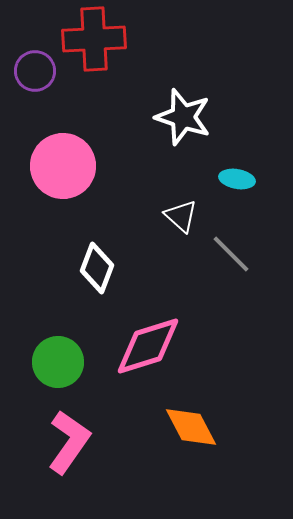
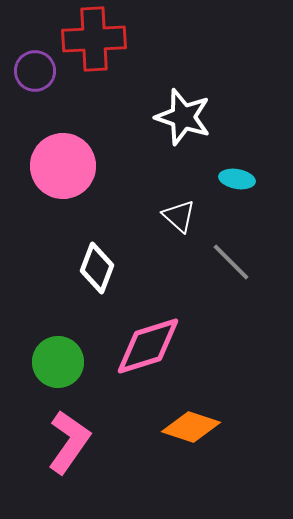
white triangle: moved 2 px left
gray line: moved 8 px down
orange diamond: rotated 44 degrees counterclockwise
